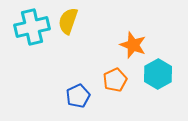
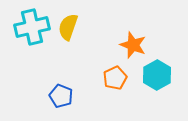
yellow semicircle: moved 6 px down
cyan hexagon: moved 1 px left, 1 px down
orange pentagon: moved 2 px up
blue pentagon: moved 17 px left; rotated 25 degrees counterclockwise
